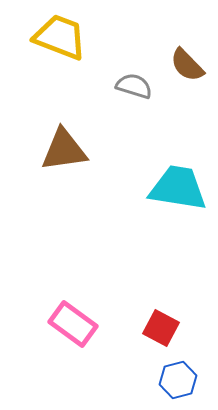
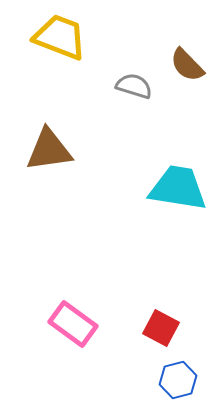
brown triangle: moved 15 px left
